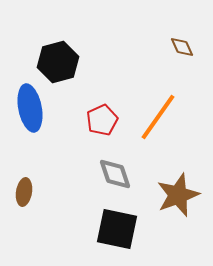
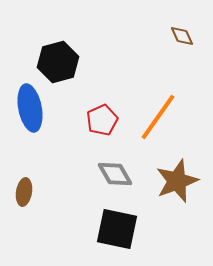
brown diamond: moved 11 px up
gray diamond: rotated 12 degrees counterclockwise
brown star: moved 1 px left, 14 px up
